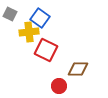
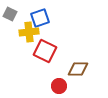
blue square: rotated 36 degrees clockwise
red square: moved 1 px left, 1 px down
